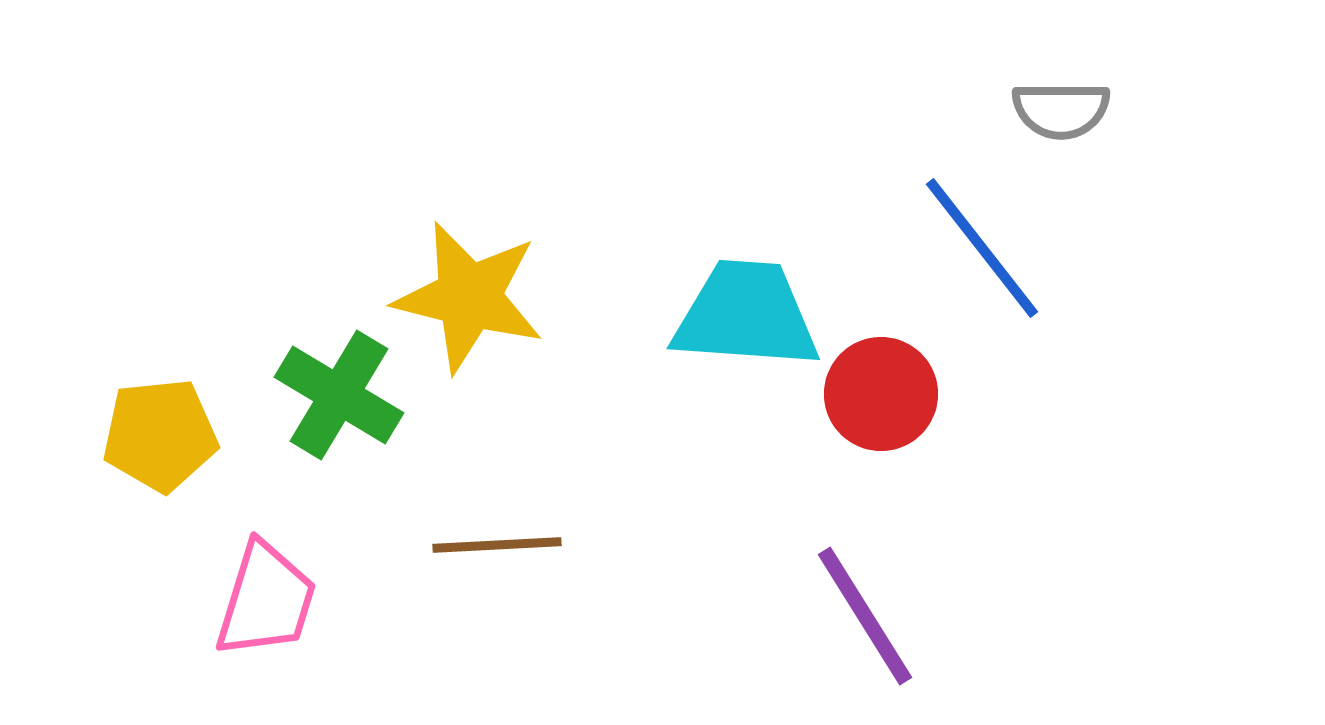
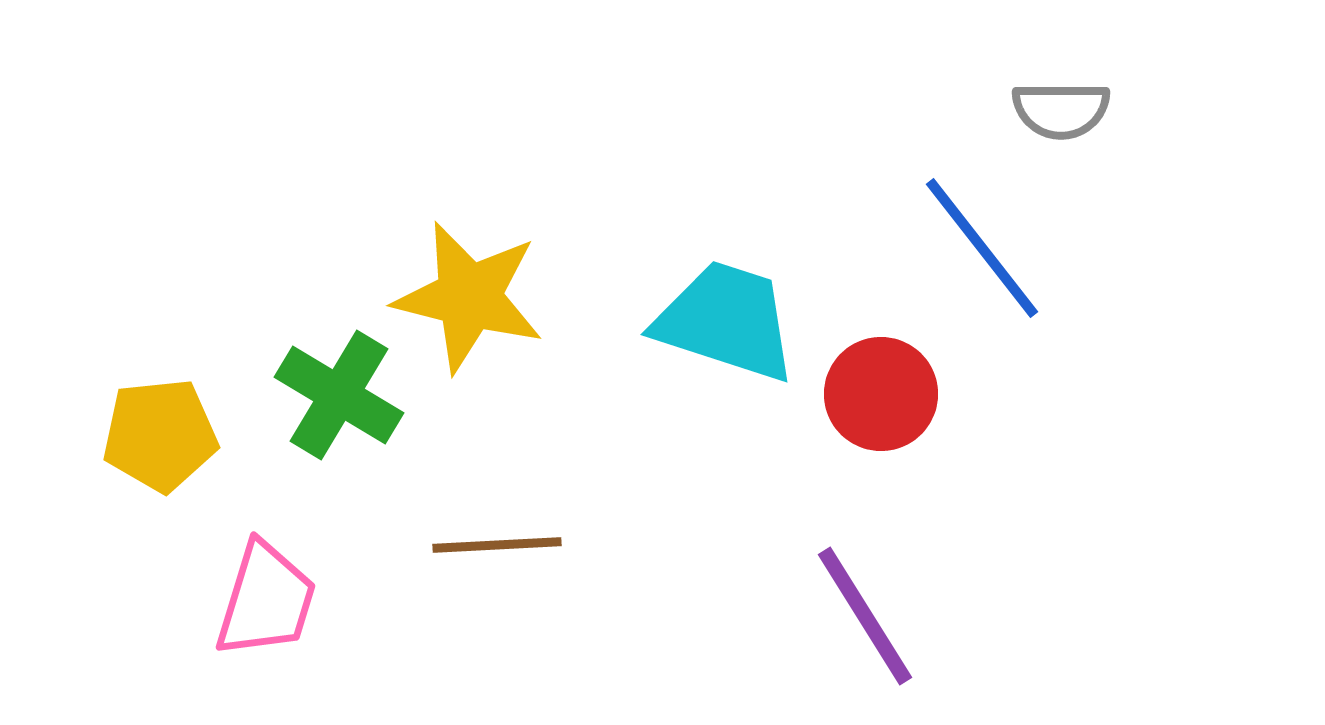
cyan trapezoid: moved 20 px left, 6 px down; rotated 14 degrees clockwise
